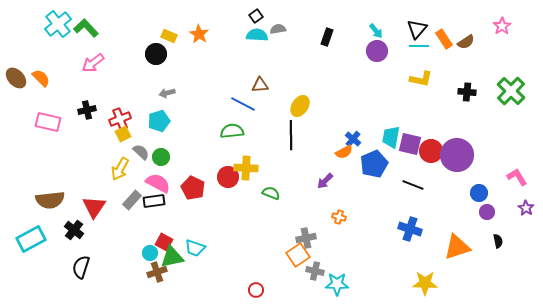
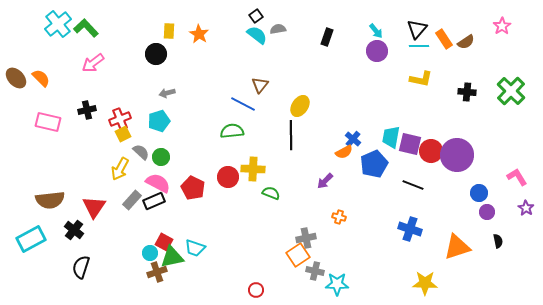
cyan semicircle at (257, 35): rotated 35 degrees clockwise
yellow rectangle at (169, 36): moved 5 px up; rotated 70 degrees clockwise
brown triangle at (260, 85): rotated 48 degrees counterclockwise
yellow cross at (246, 168): moved 7 px right, 1 px down
black rectangle at (154, 201): rotated 15 degrees counterclockwise
